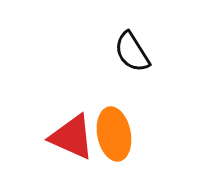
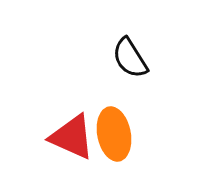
black semicircle: moved 2 px left, 6 px down
